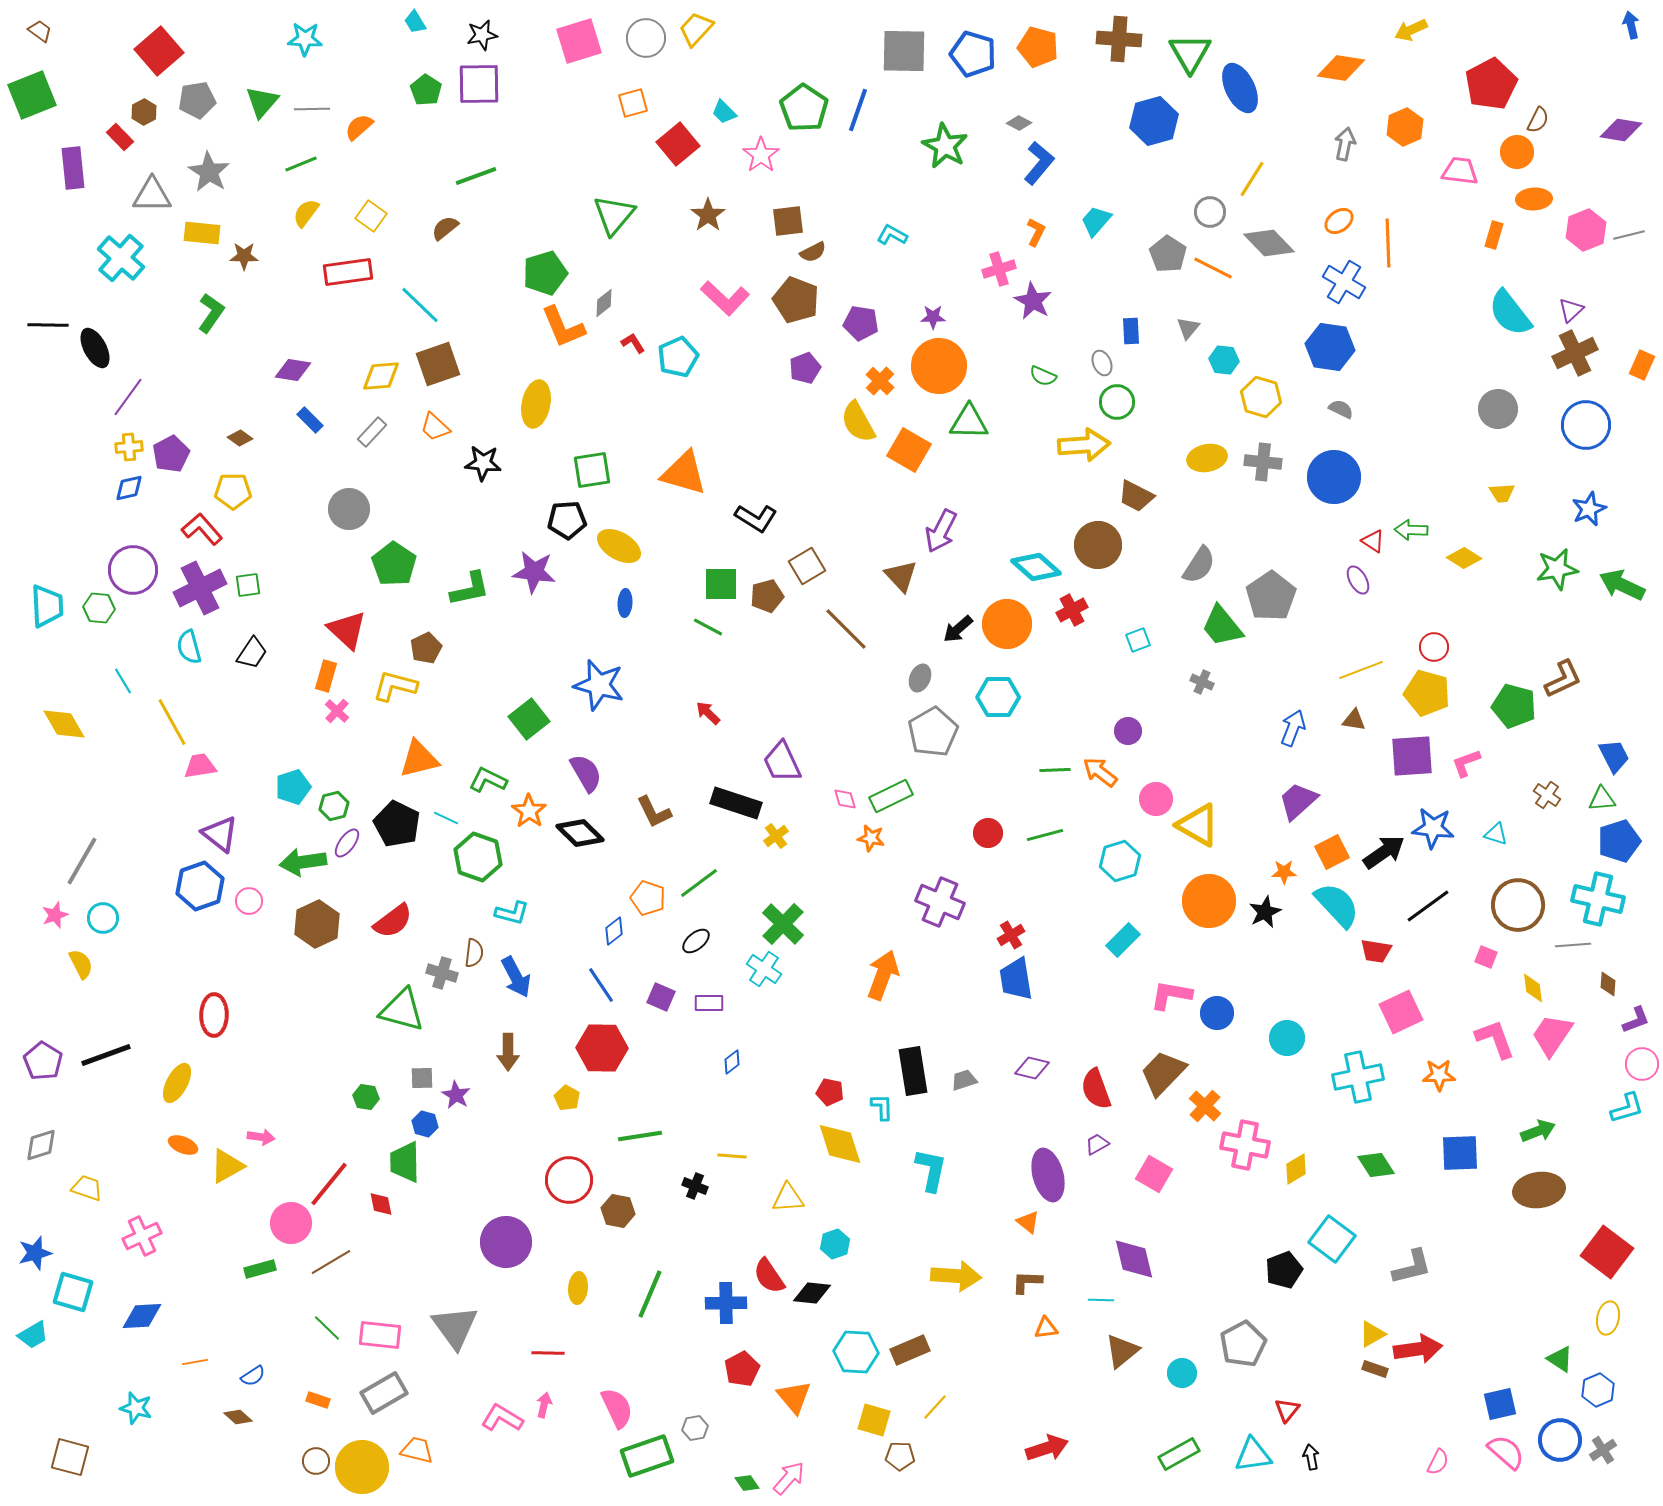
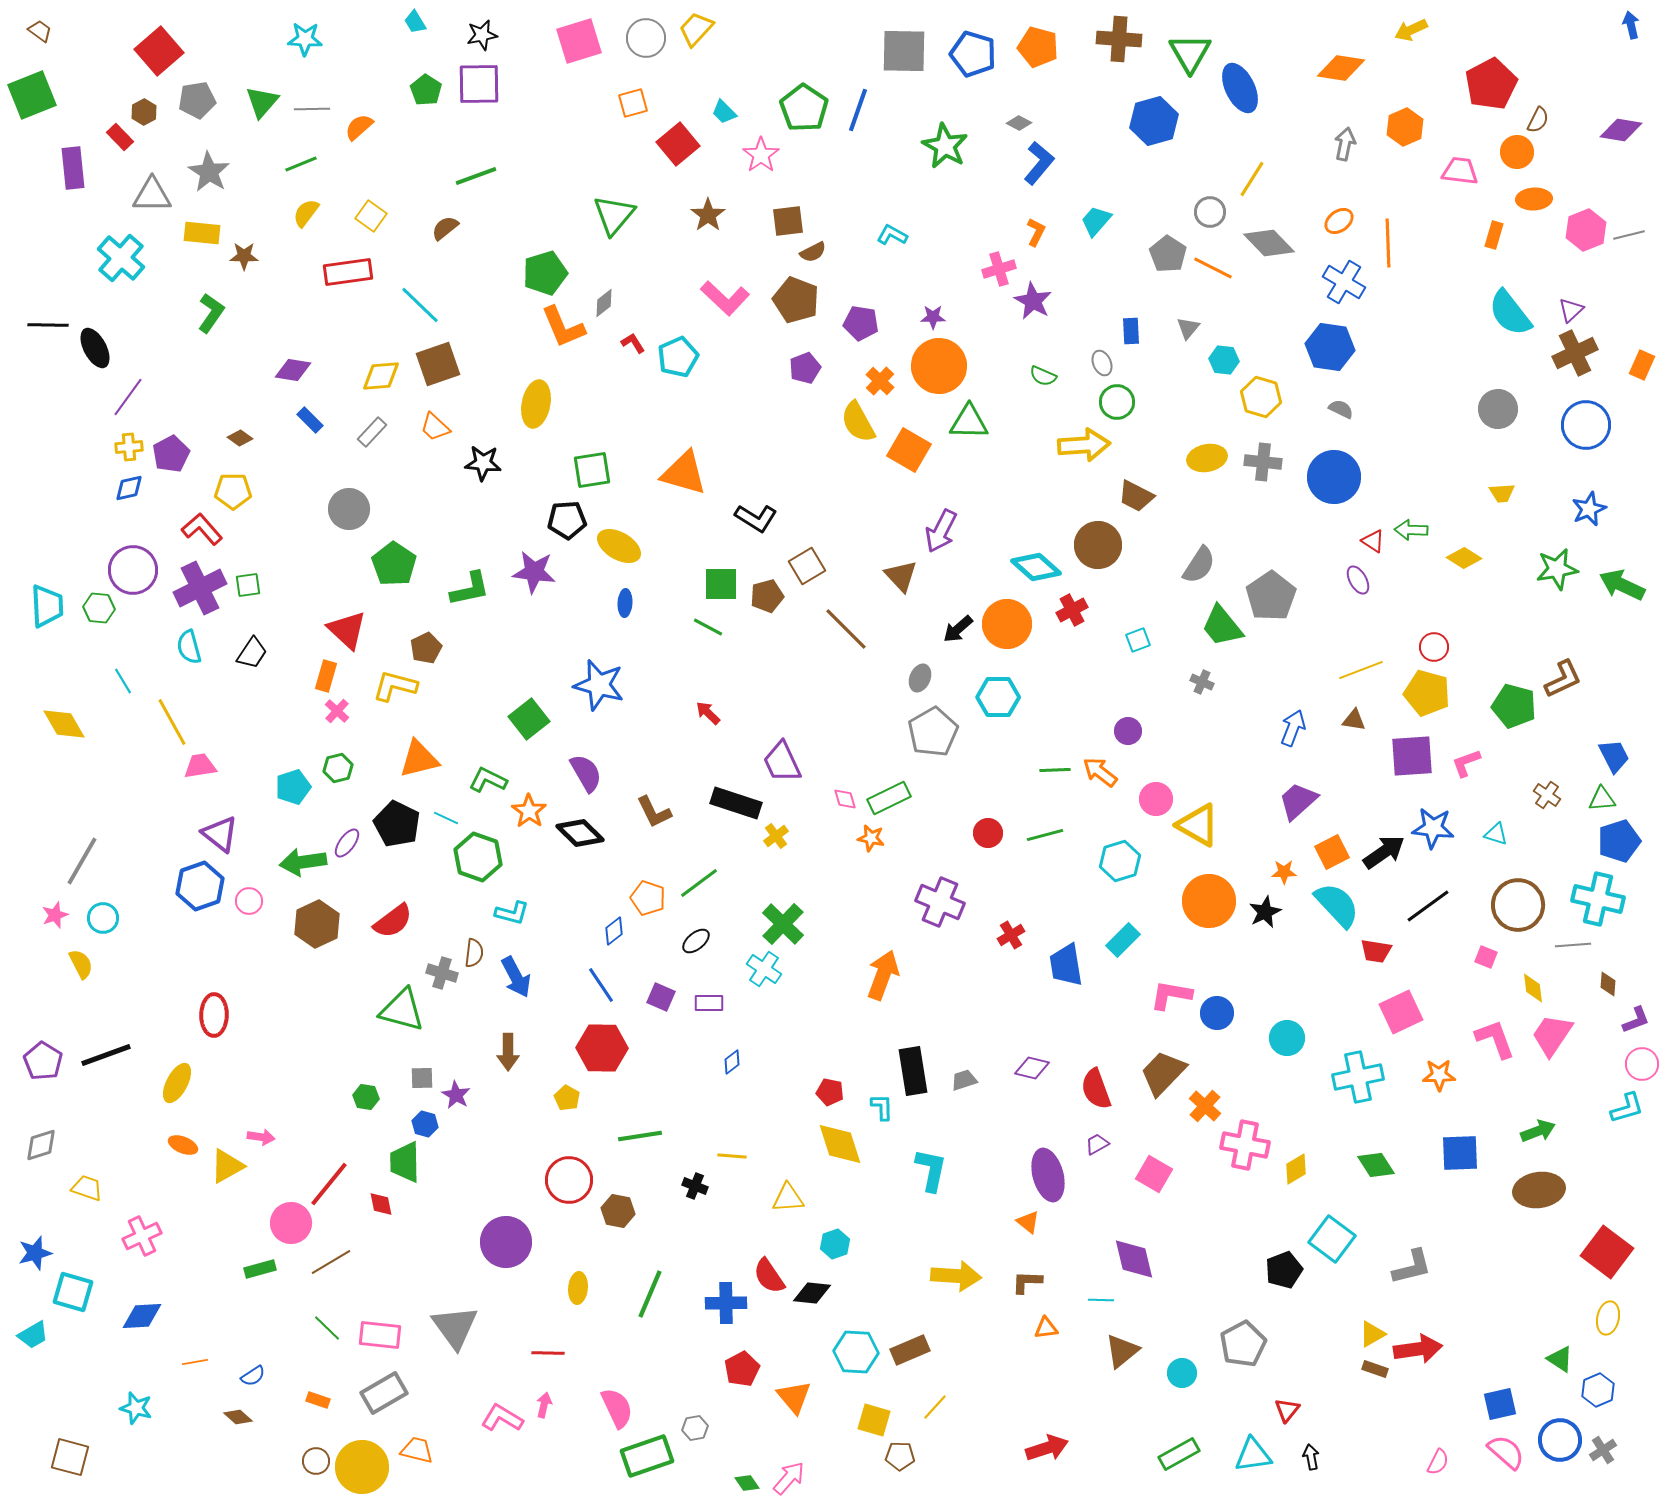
green rectangle at (891, 796): moved 2 px left, 2 px down
green hexagon at (334, 806): moved 4 px right, 38 px up
blue trapezoid at (1016, 979): moved 50 px right, 14 px up
